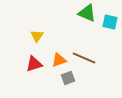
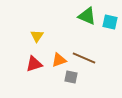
green triangle: moved 3 px down
gray square: moved 3 px right, 1 px up; rotated 32 degrees clockwise
